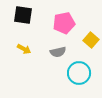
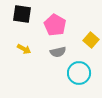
black square: moved 1 px left, 1 px up
pink pentagon: moved 9 px left, 2 px down; rotated 30 degrees counterclockwise
